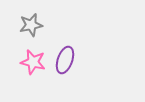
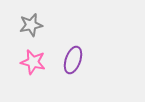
purple ellipse: moved 8 px right
